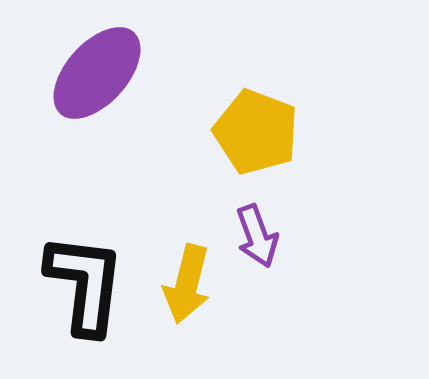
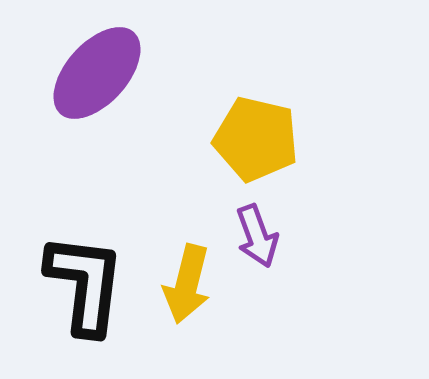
yellow pentagon: moved 7 px down; rotated 8 degrees counterclockwise
